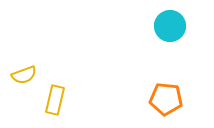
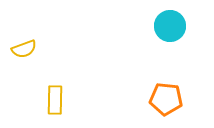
yellow semicircle: moved 26 px up
yellow rectangle: rotated 12 degrees counterclockwise
